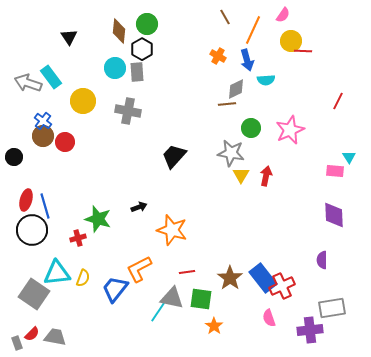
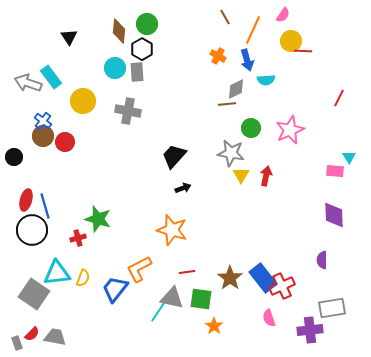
red line at (338, 101): moved 1 px right, 3 px up
black arrow at (139, 207): moved 44 px right, 19 px up
